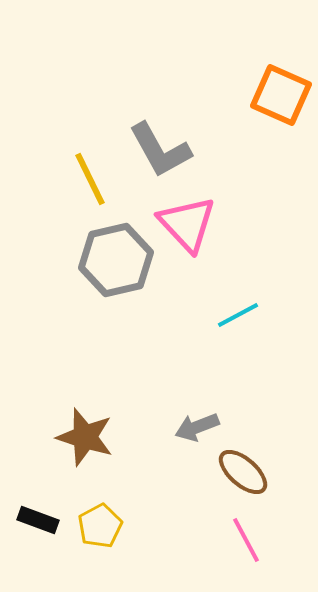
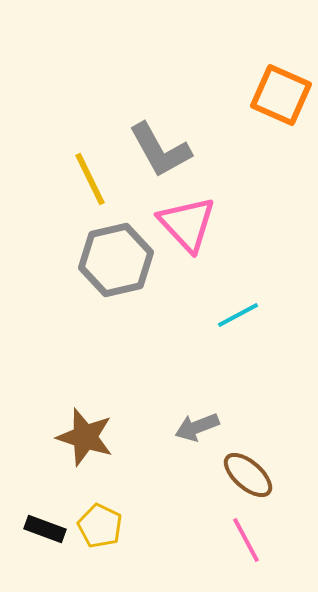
brown ellipse: moved 5 px right, 3 px down
black rectangle: moved 7 px right, 9 px down
yellow pentagon: rotated 18 degrees counterclockwise
